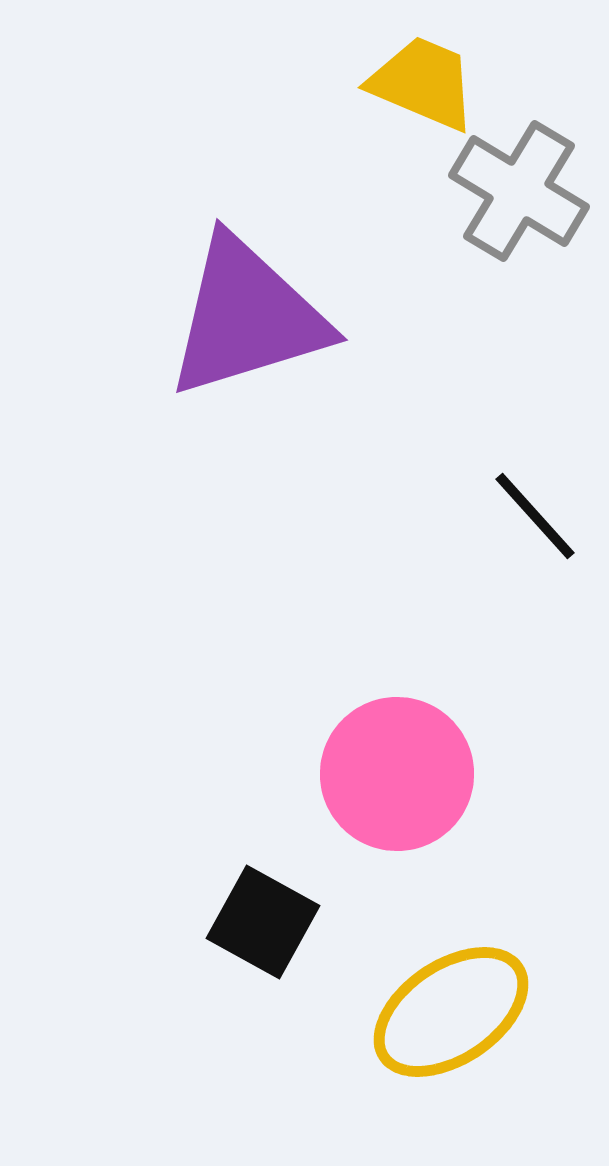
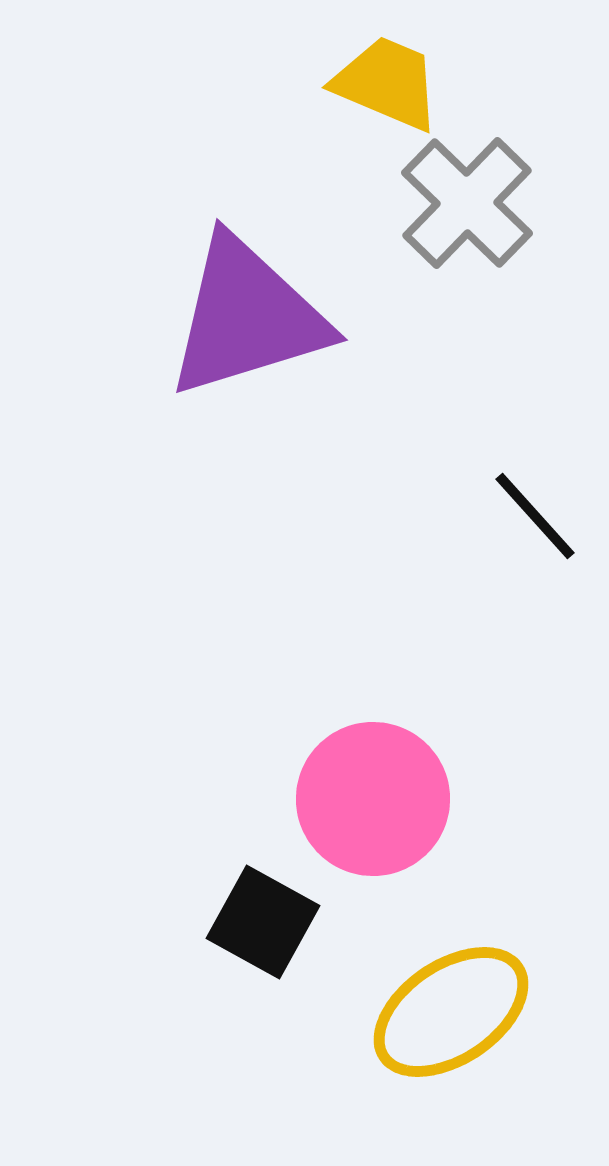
yellow trapezoid: moved 36 px left
gray cross: moved 52 px left, 12 px down; rotated 13 degrees clockwise
pink circle: moved 24 px left, 25 px down
